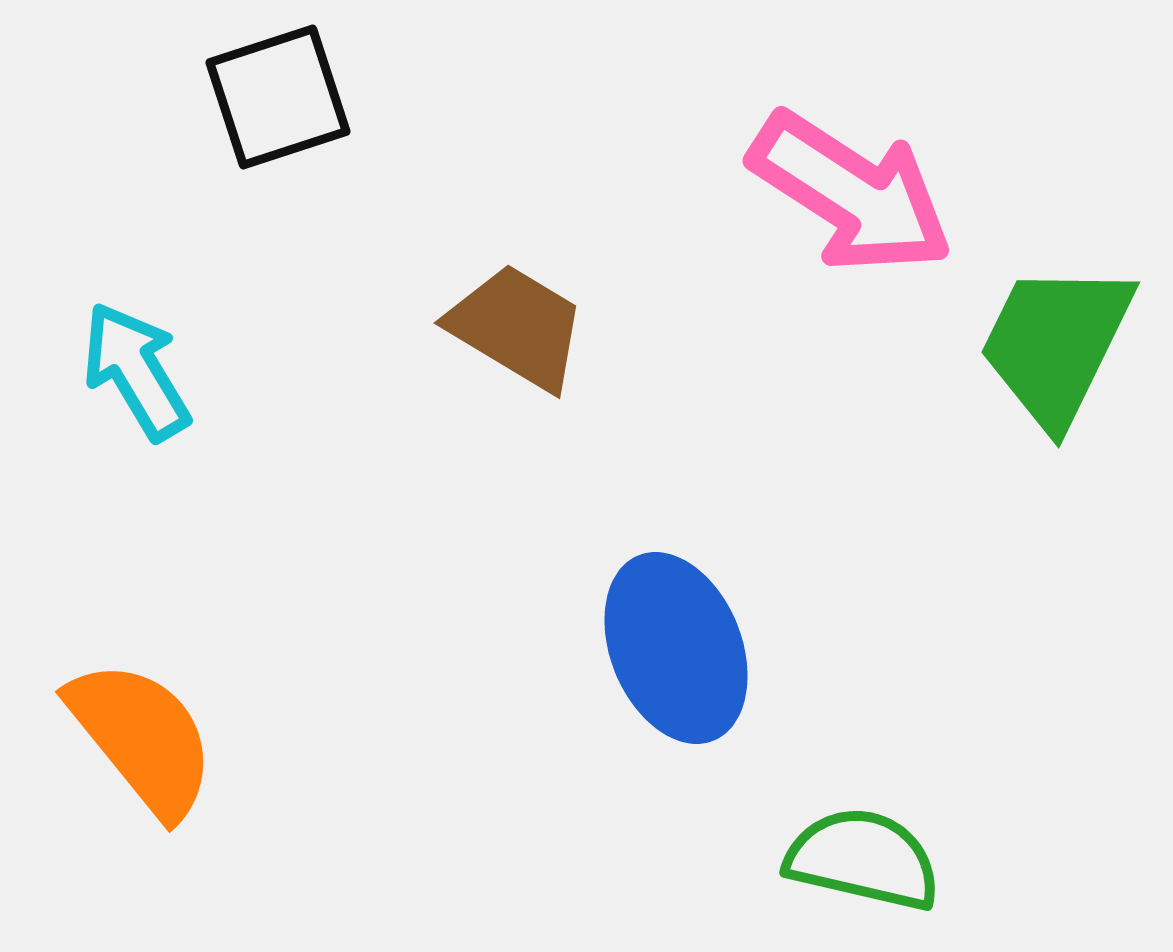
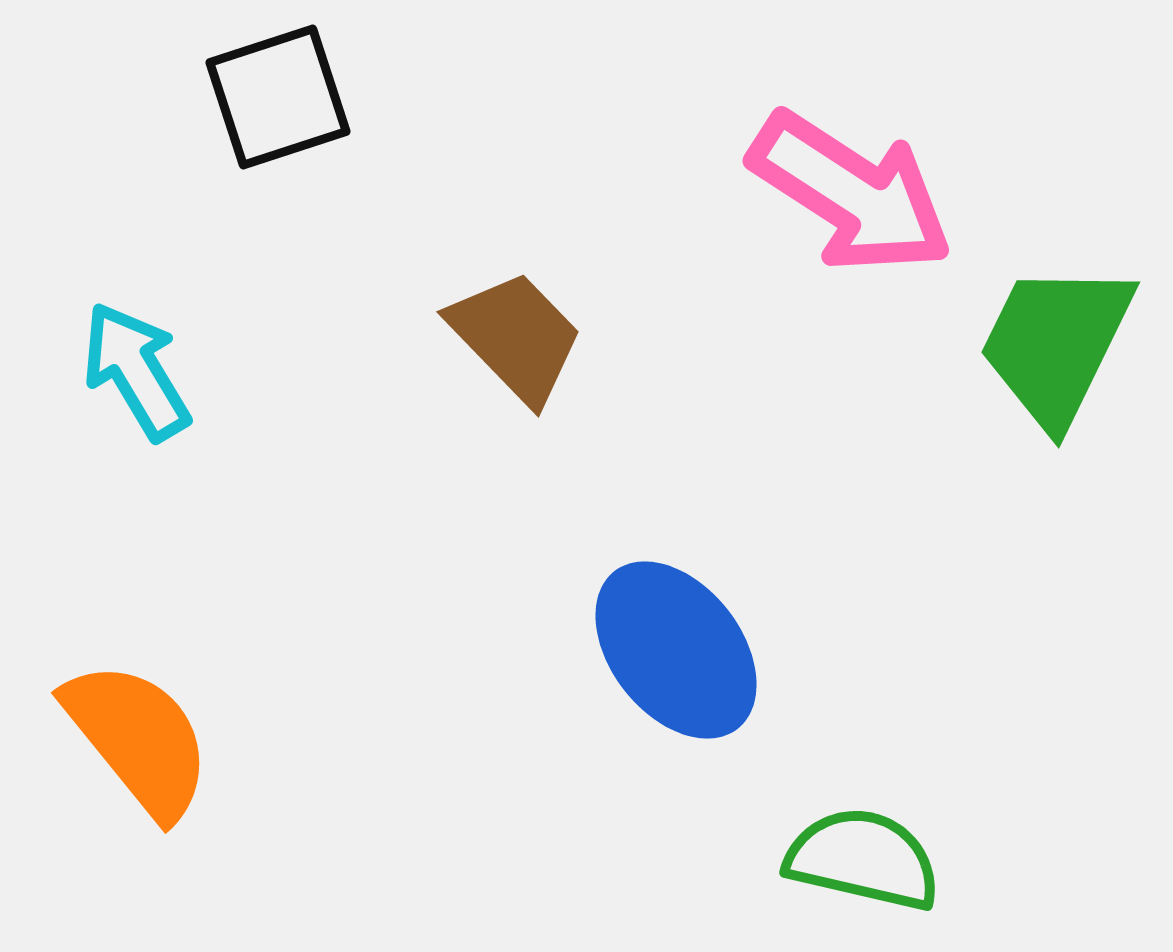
brown trapezoid: moved 1 px left, 10 px down; rotated 15 degrees clockwise
blue ellipse: moved 2 px down; rotated 16 degrees counterclockwise
orange semicircle: moved 4 px left, 1 px down
